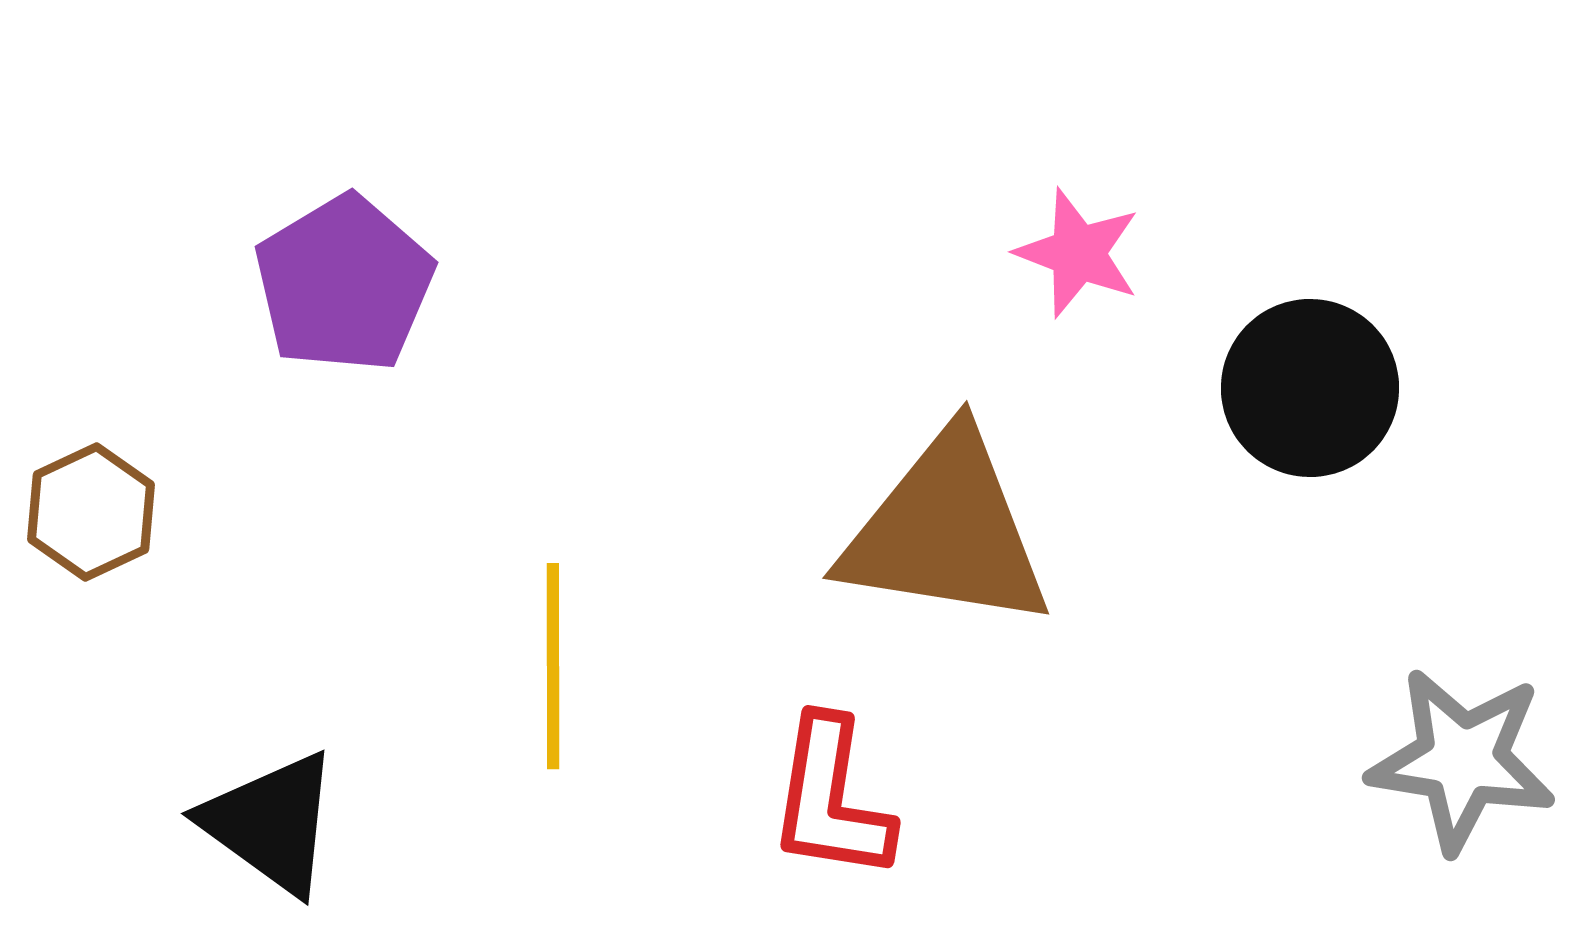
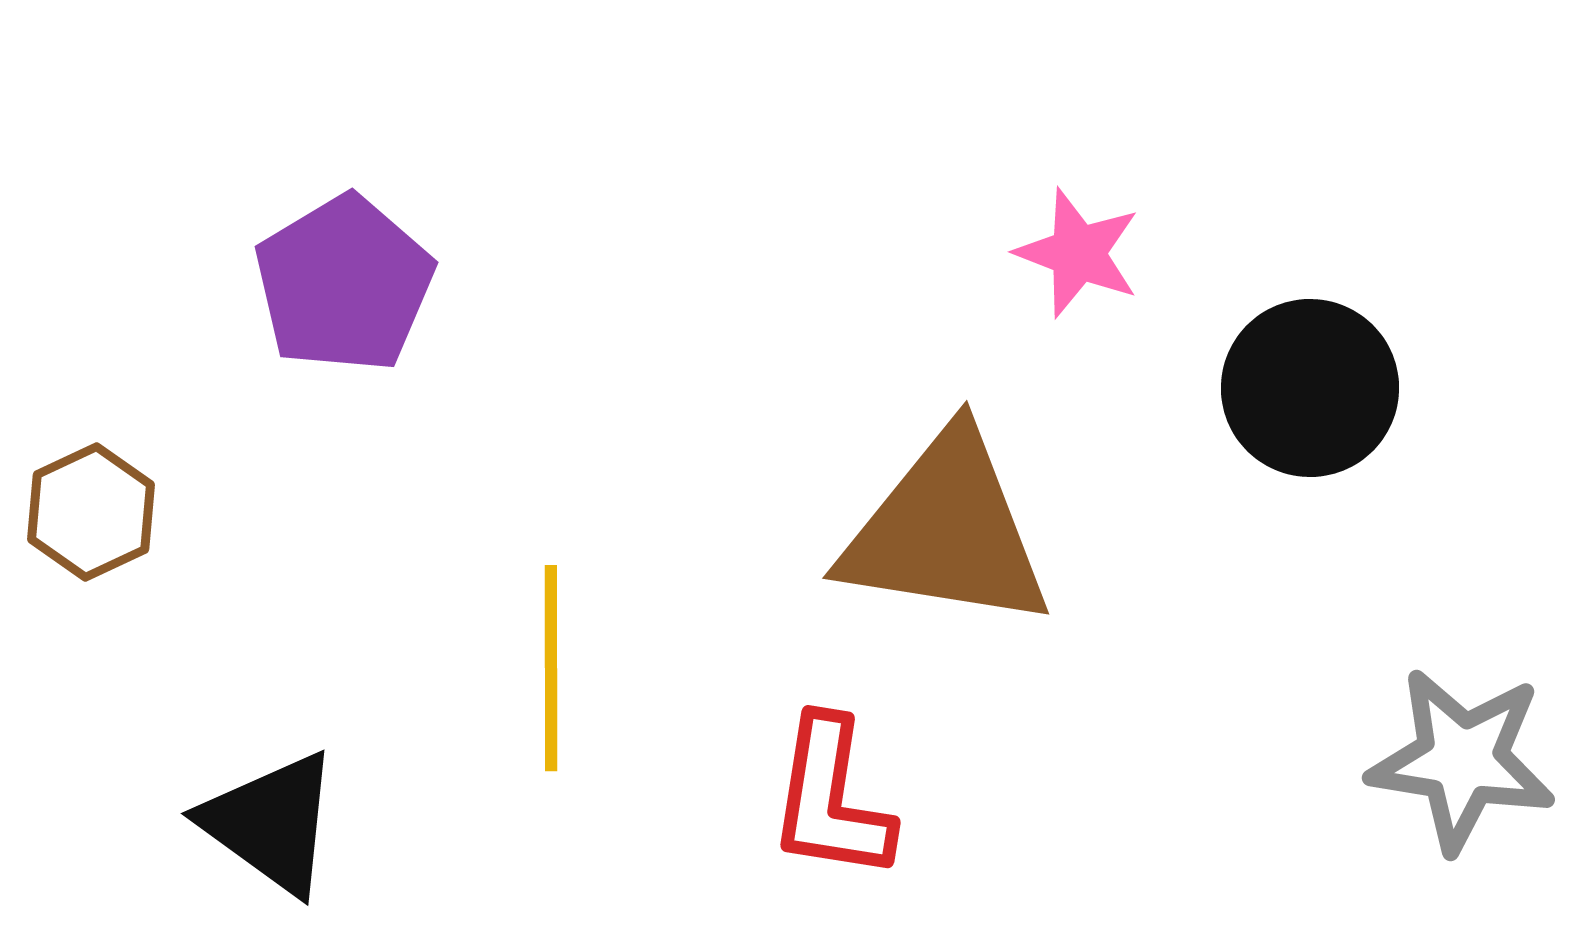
yellow line: moved 2 px left, 2 px down
